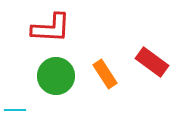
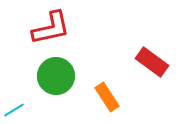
red L-shape: rotated 15 degrees counterclockwise
orange rectangle: moved 2 px right, 23 px down
cyan line: moved 1 px left; rotated 30 degrees counterclockwise
